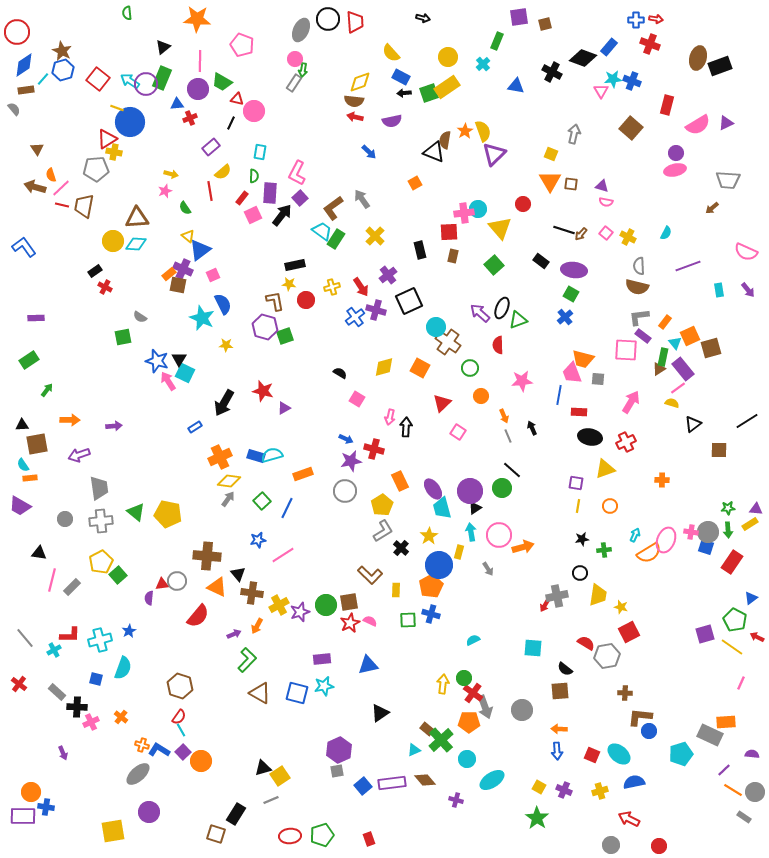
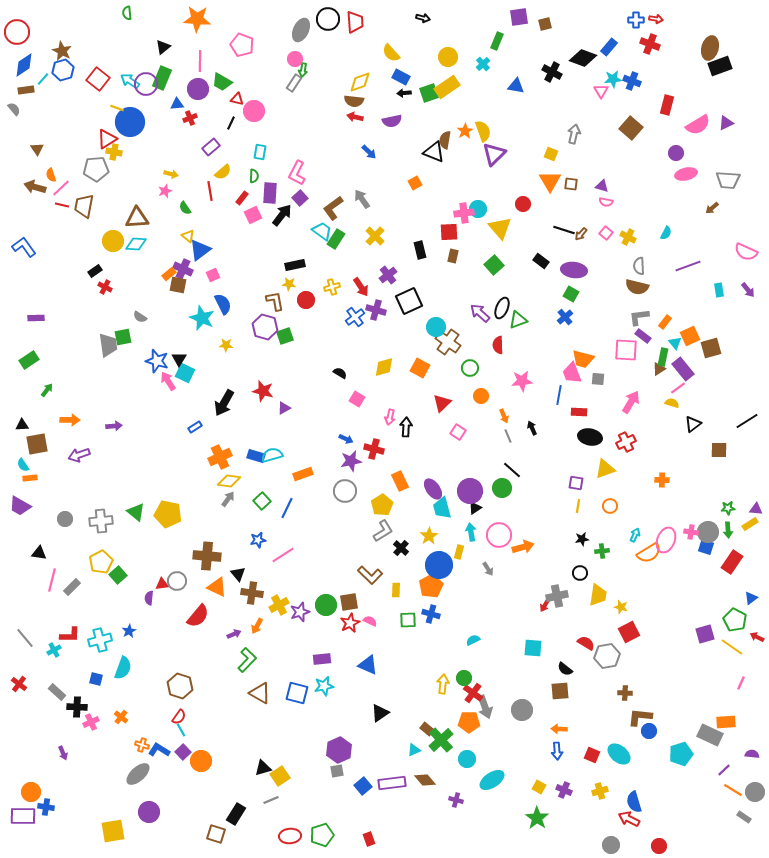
brown ellipse at (698, 58): moved 12 px right, 10 px up
pink ellipse at (675, 170): moved 11 px right, 4 px down
gray trapezoid at (99, 488): moved 9 px right, 143 px up
green cross at (604, 550): moved 2 px left, 1 px down
blue triangle at (368, 665): rotated 35 degrees clockwise
blue semicircle at (634, 782): moved 20 px down; rotated 95 degrees counterclockwise
